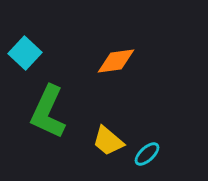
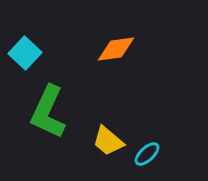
orange diamond: moved 12 px up
